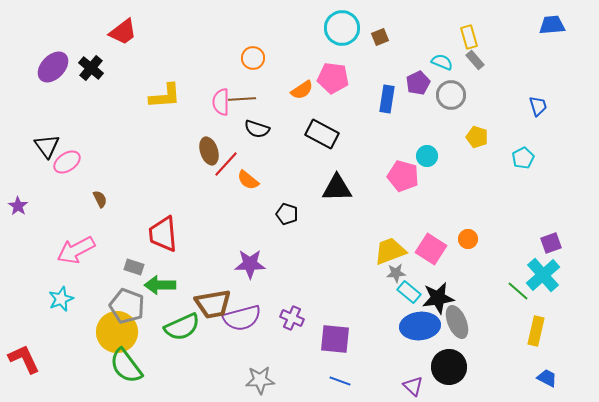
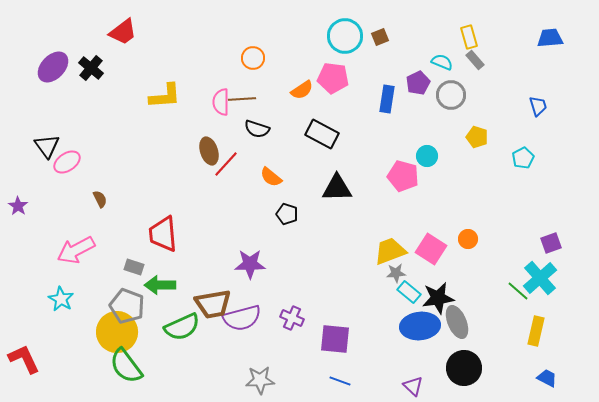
blue trapezoid at (552, 25): moved 2 px left, 13 px down
cyan circle at (342, 28): moved 3 px right, 8 px down
orange semicircle at (248, 180): moved 23 px right, 3 px up
cyan cross at (543, 275): moved 3 px left, 3 px down
cyan star at (61, 299): rotated 20 degrees counterclockwise
black circle at (449, 367): moved 15 px right, 1 px down
